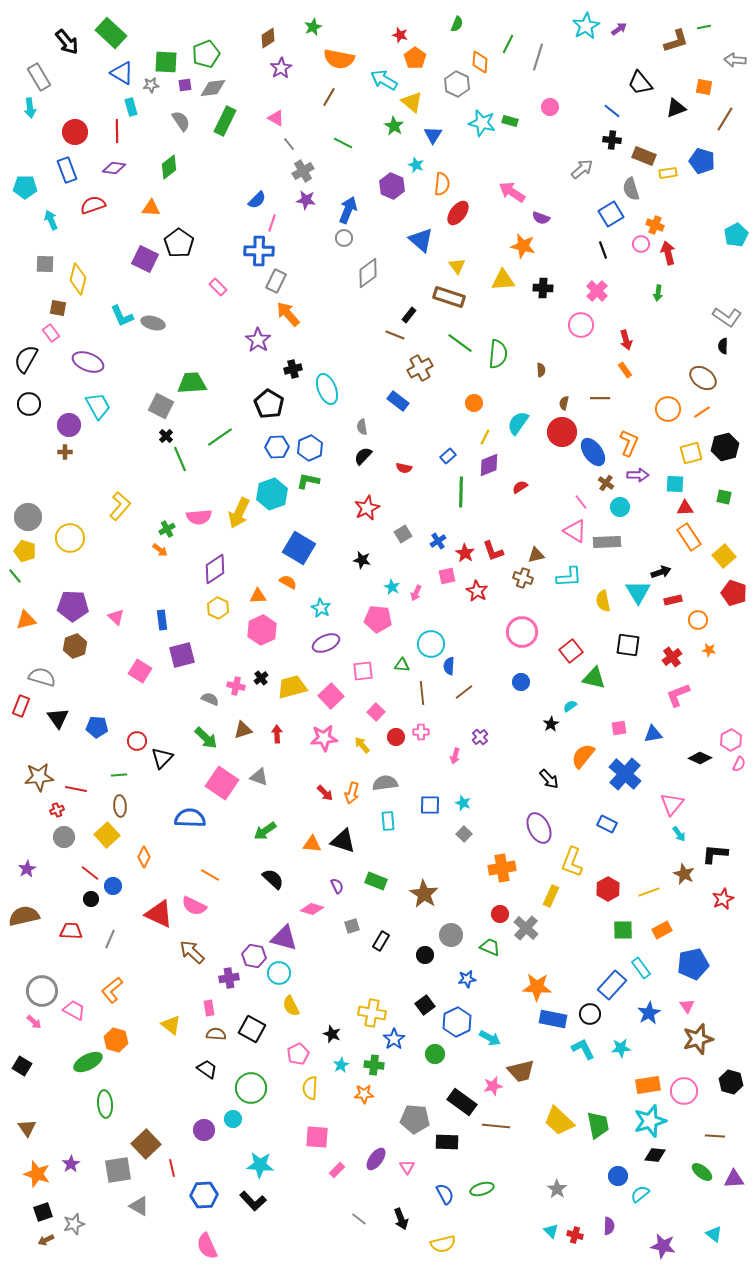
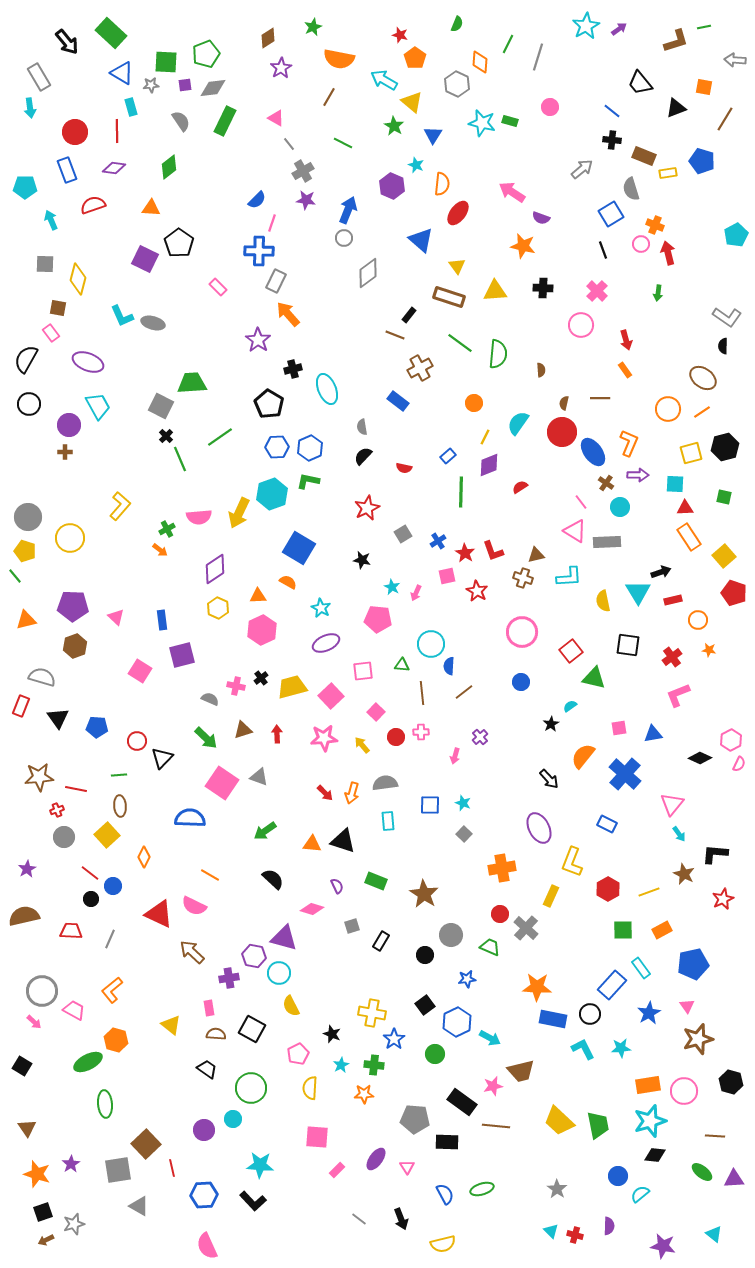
yellow triangle at (503, 280): moved 8 px left, 11 px down
